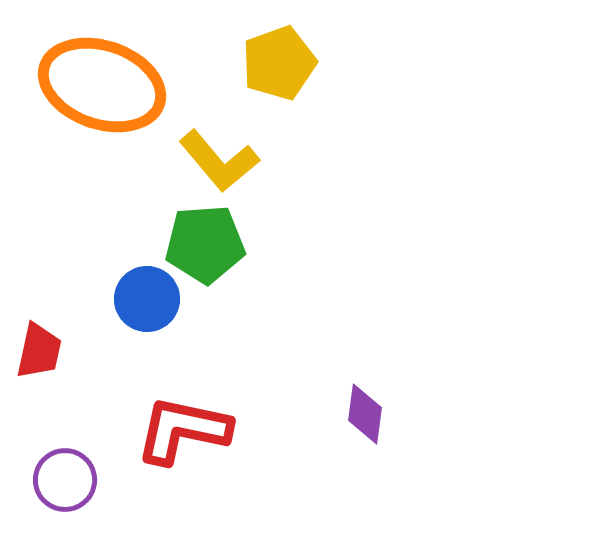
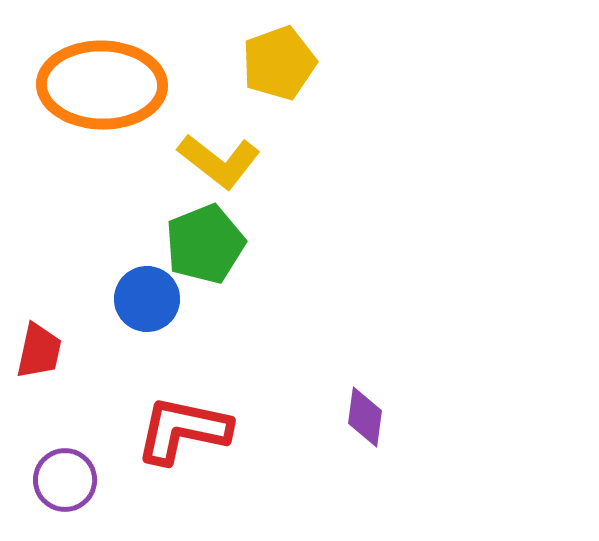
orange ellipse: rotated 18 degrees counterclockwise
yellow L-shape: rotated 12 degrees counterclockwise
green pentagon: rotated 18 degrees counterclockwise
purple diamond: moved 3 px down
